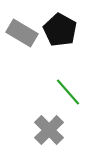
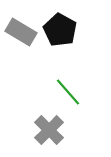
gray rectangle: moved 1 px left, 1 px up
